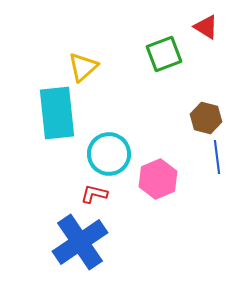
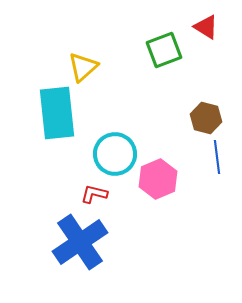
green square: moved 4 px up
cyan circle: moved 6 px right
